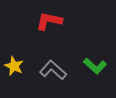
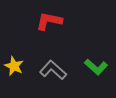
green L-shape: moved 1 px right, 1 px down
